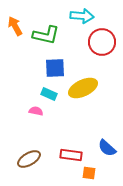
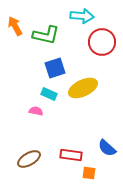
blue square: rotated 15 degrees counterclockwise
